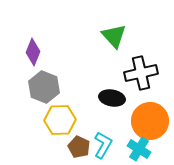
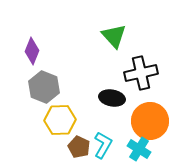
purple diamond: moved 1 px left, 1 px up
